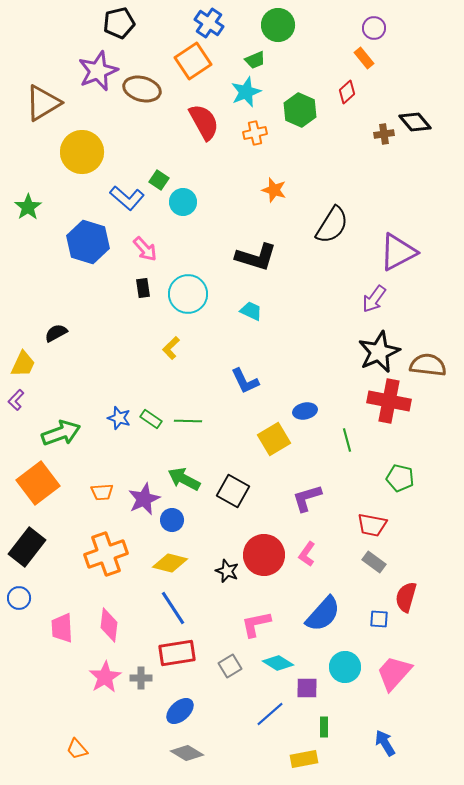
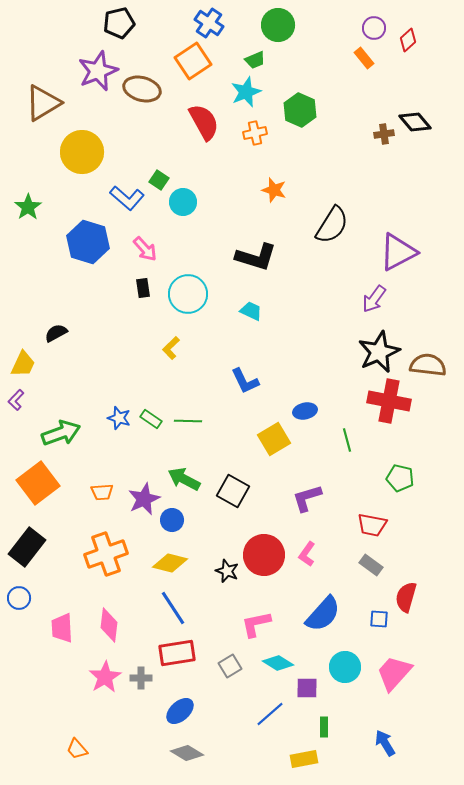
red diamond at (347, 92): moved 61 px right, 52 px up
gray rectangle at (374, 562): moved 3 px left, 3 px down
